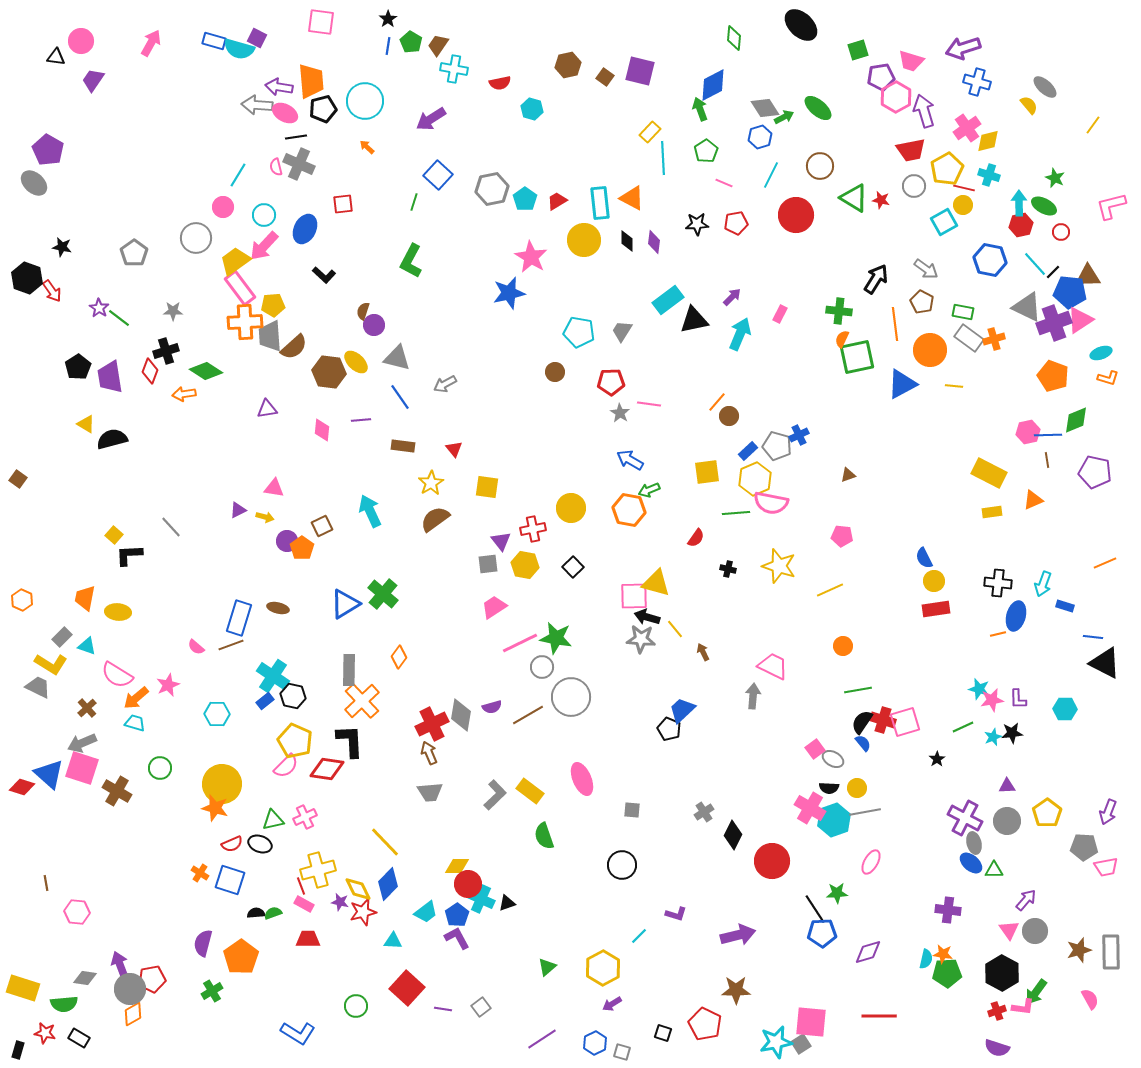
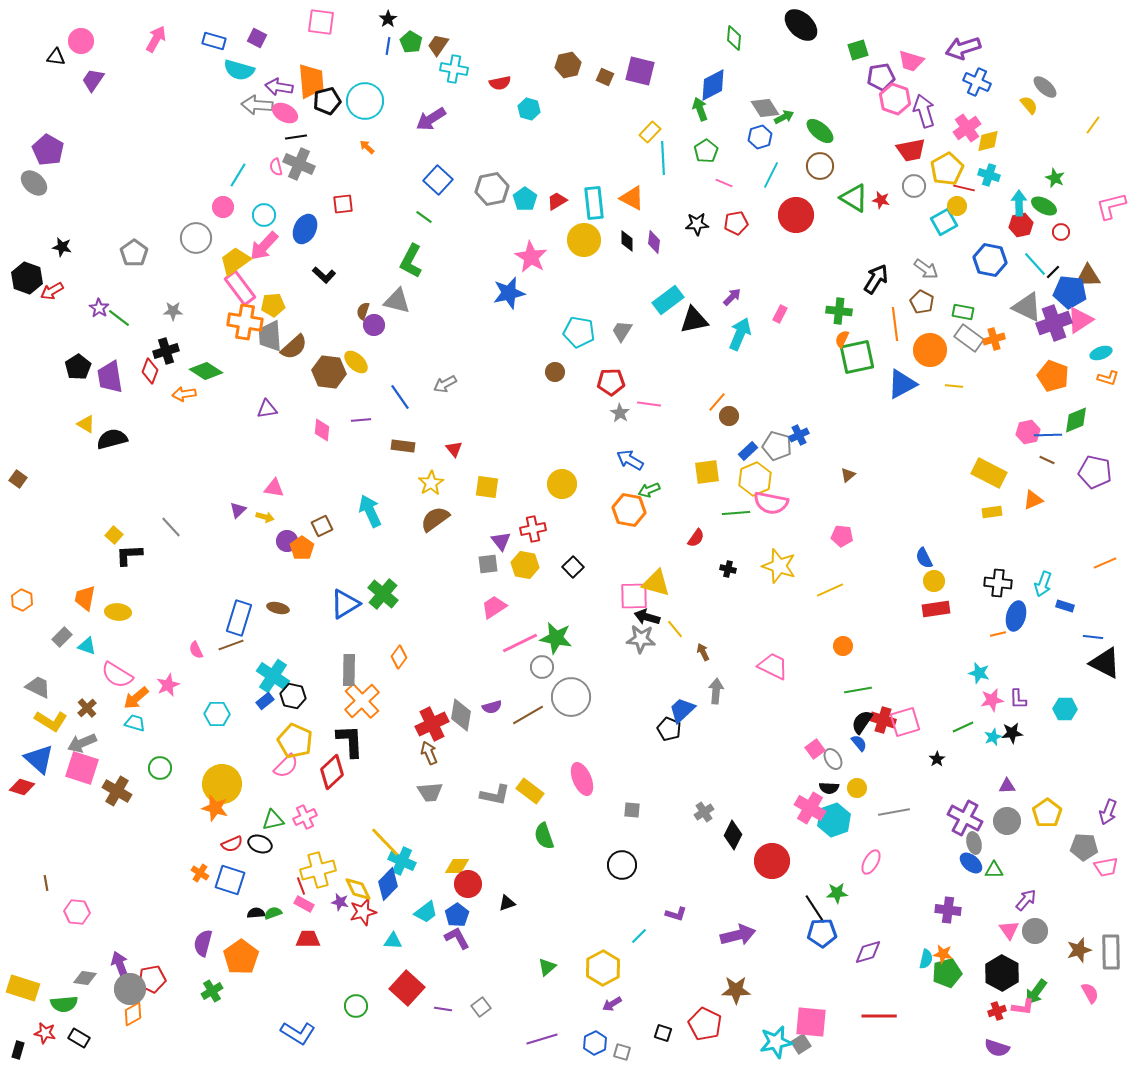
pink arrow at (151, 43): moved 5 px right, 4 px up
cyan semicircle at (239, 49): moved 21 px down
brown square at (605, 77): rotated 12 degrees counterclockwise
blue cross at (977, 82): rotated 8 degrees clockwise
pink hexagon at (896, 97): moved 1 px left, 2 px down; rotated 12 degrees counterclockwise
green ellipse at (818, 108): moved 2 px right, 23 px down
black pentagon at (323, 109): moved 4 px right, 8 px up
cyan hexagon at (532, 109): moved 3 px left
blue square at (438, 175): moved 5 px down
green line at (414, 202): moved 10 px right, 15 px down; rotated 72 degrees counterclockwise
cyan rectangle at (600, 203): moved 6 px left
yellow circle at (963, 205): moved 6 px left, 1 px down
red arrow at (52, 291): rotated 95 degrees clockwise
orange cross at (245, 322): rotated 12 degrees clockwise
gray triangle at (397, 358): moved 57 px up
brown line at (1047, 460): rotated 56 degrees counterclockwise
brown triangle at (848, 475): rotated 21 degrees counterclockwise
yellow circle at (571, 508): moved 9 px left, 24 px up
purple triangle at (238, 510): rotated 18 degrees counterclockwise
pink semicircle at (196, 647): moved 3 px down; rotated 24 degrees clockwise
yellow L-shape at (51, 664): moved 57 px down
cyan star at (979, 689): moved 16 px up
gray arrow at (753, 696): moved 37 px left, 5 px up
blue semicircle at (863, 743): moved 4 px left
gray ellipse at (833, 759): rotated 30 degrees clockwise
red diamond at (327, 769): moved 5 px right, 3 px down; rotated 52 degrees counterclockwise
blue triangle at (49, 774): moved 10 px left, 15 px up
gray L-shape at (495, 795): rotated 56 degrees clockwise
gray line at (865, 812): moved 29 px right
cyan cross at (481, 899): moved 79 px left, 38 px up
green pentagon at (947, 973): rotated 12 degrees counterclockwise
pink semicircle at (1090, 999): moved 6 px up
purple line at (542, 1039): rotated 16 degrees clockwise
